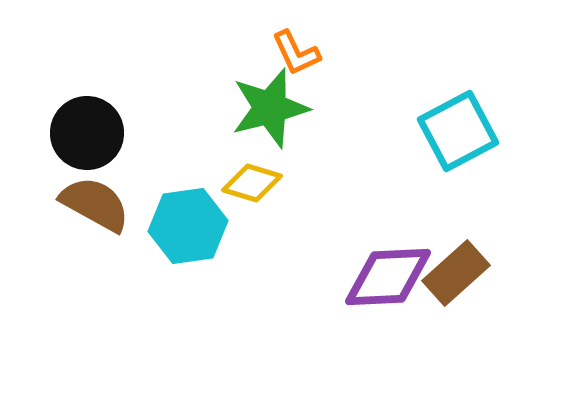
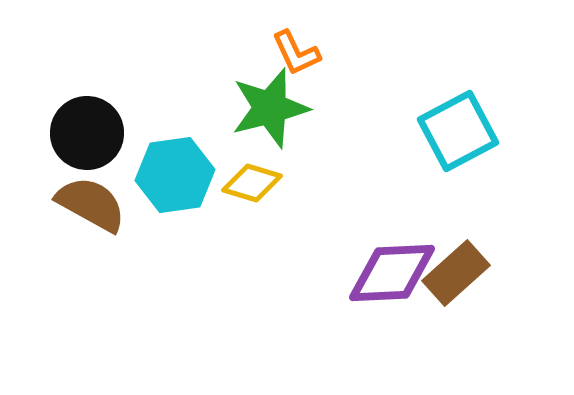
brown semicircle: moved 4 px left
cyan hexagon: moved 13 px left, 51 px up
purple diamond: moved 4 px right, 4 px up
